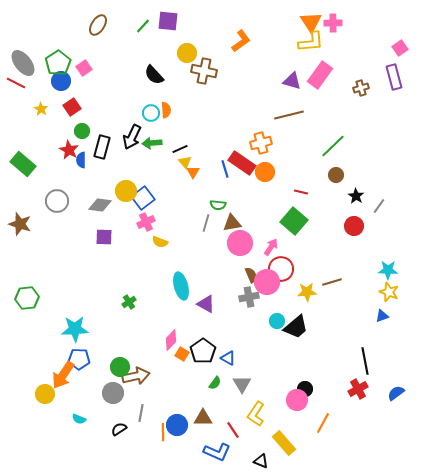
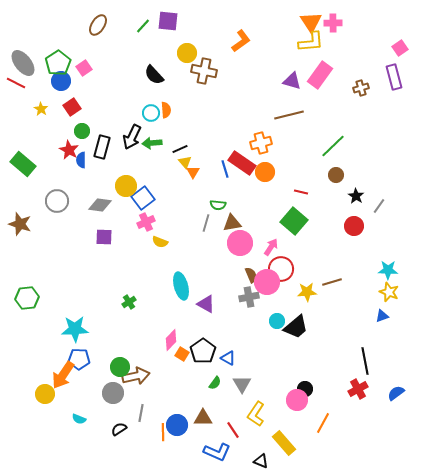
yellow circle at (126, 191): moved 5 px up
